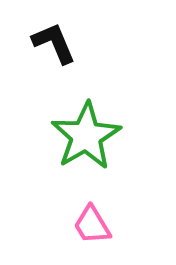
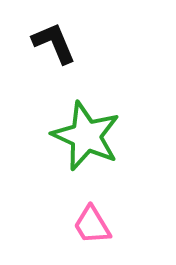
green star: rotated 18 degrees counterclockwise
